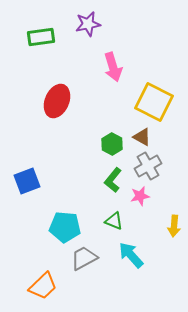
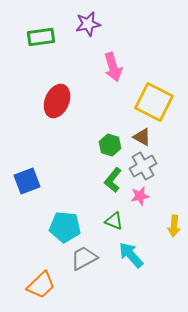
green hexagon: moved 2 px left, 1 px down; rotated 10 degrees counterclockwise
gray cross: moved 5 px left
orange trapezoid: moved 2 px left, 1 px up
